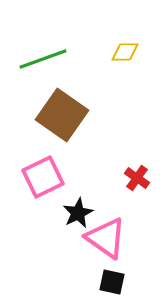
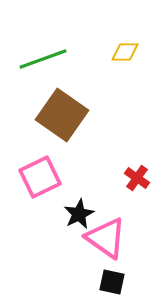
pink square: moved 3 px left
black star: moved 1 px right, 1 px down
